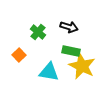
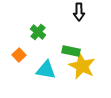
black arrow: moved 10 px right, 15 px up; rotated 72 degrees clockwise
cyan triangle: moved 3 px left, 2 px up
